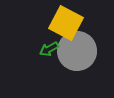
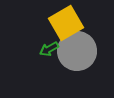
yellow square: rotated 32 degrees clockwise
